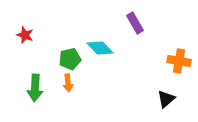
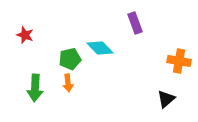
purple rectangle: rotated 10 degrees clockwise
